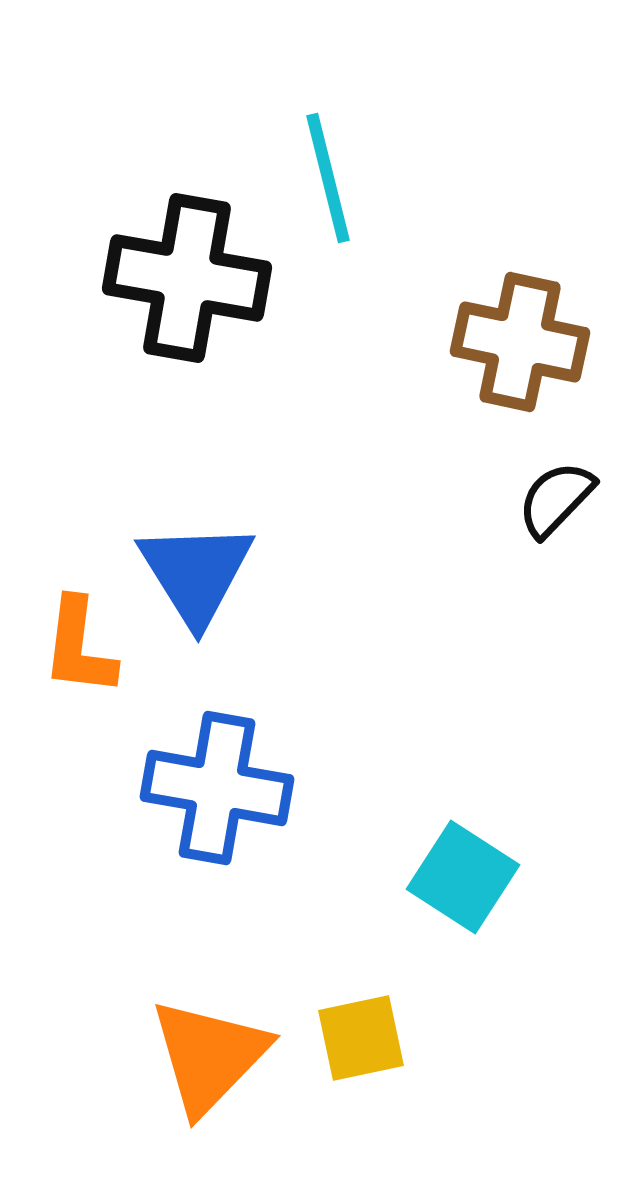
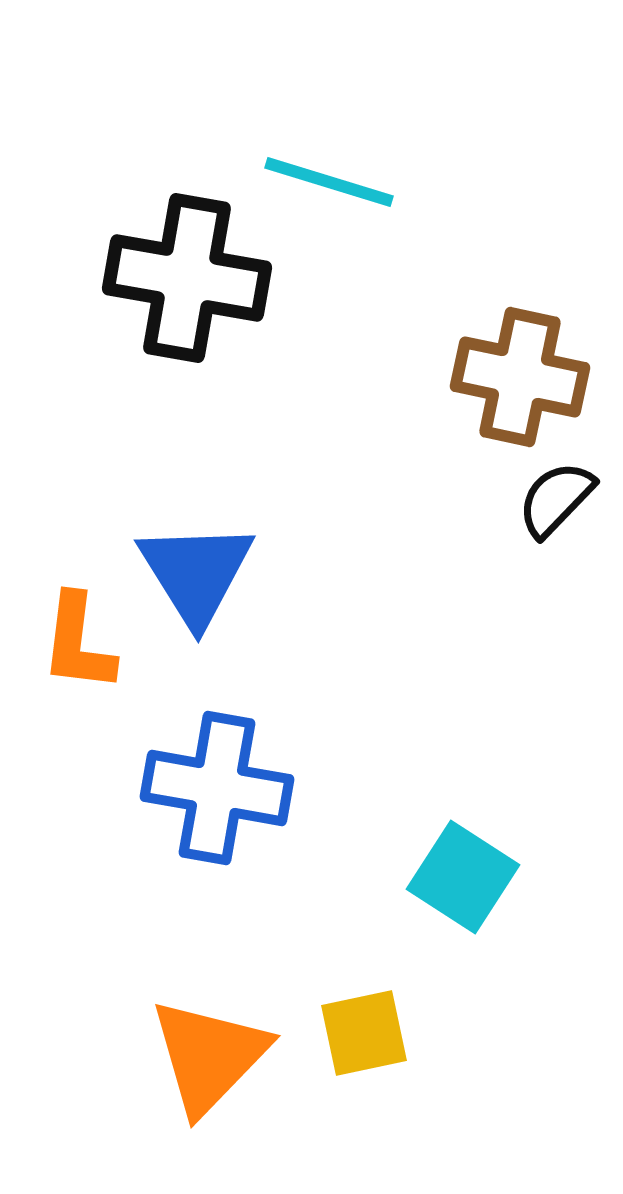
cyan line: moved 1 px right, 4 px down; rotated 59 degrees counterclockwise
brown cross: moved 35 px down
orange L-shape: moved 1 px left, 4 px up
yellow square: moved 3 px right, 5 px up
